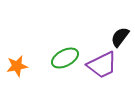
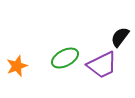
orange star: rotated 10 degrees counterclockwise
